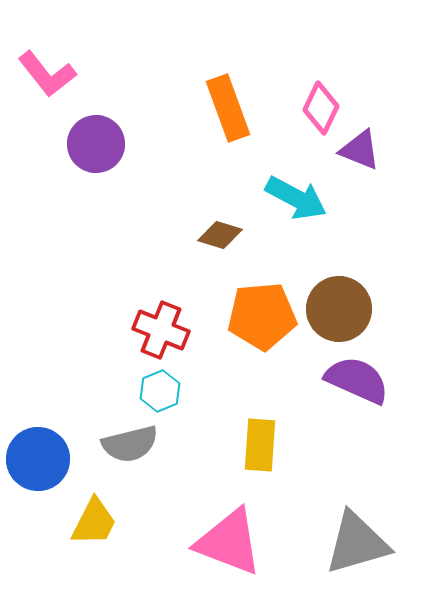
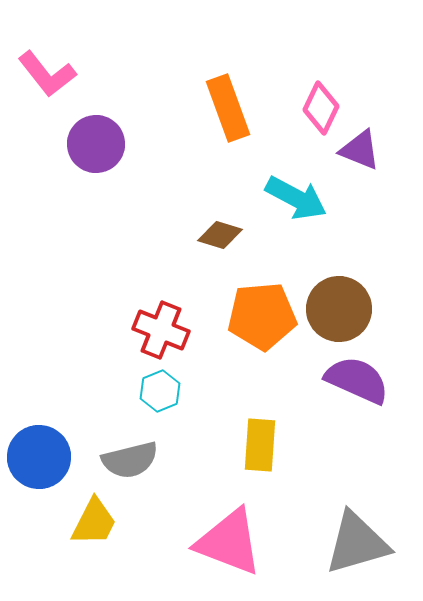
gray semicircle: moved 16 px down
blue circle: moved 1 px right, 2 px up
